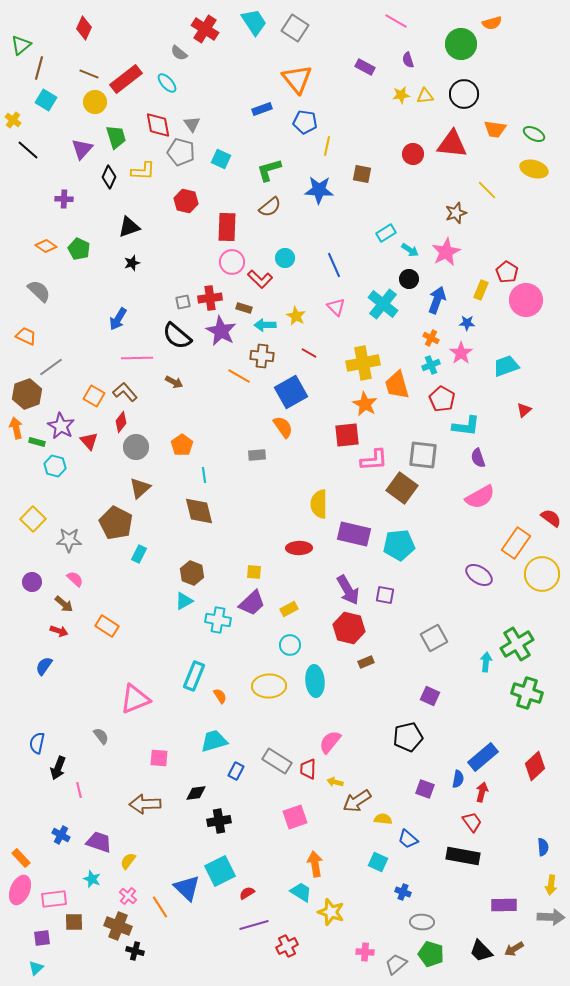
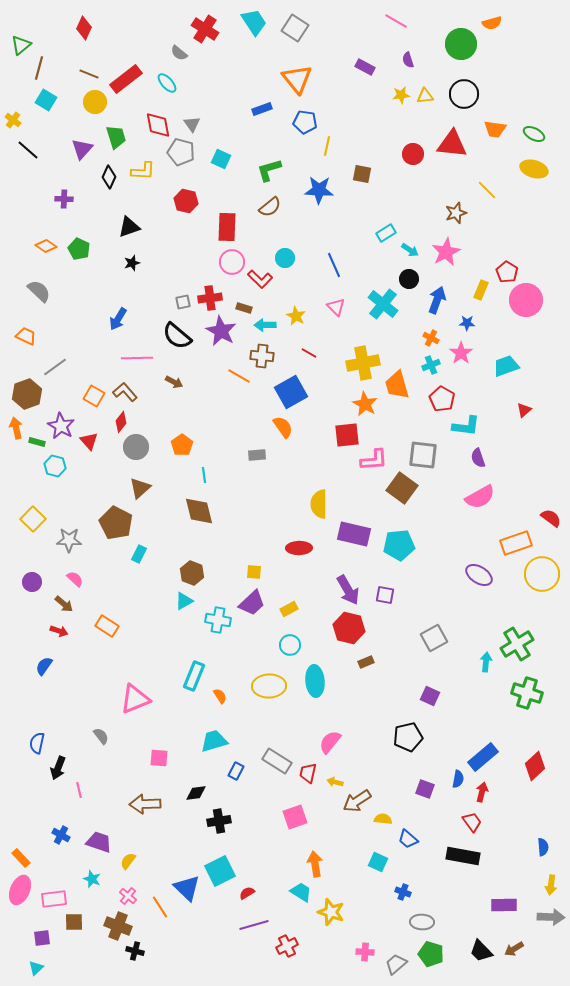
gray line at (51, 367): moved 4 px right
orange rectangle at (516, 543): rotated 36 degrees clockwise
red trapezoid at (308, 769): moved 4 px down; rotated 10 degrees clockwise
